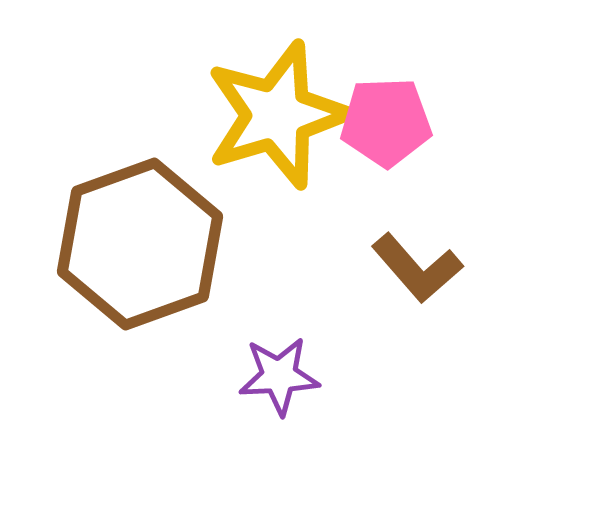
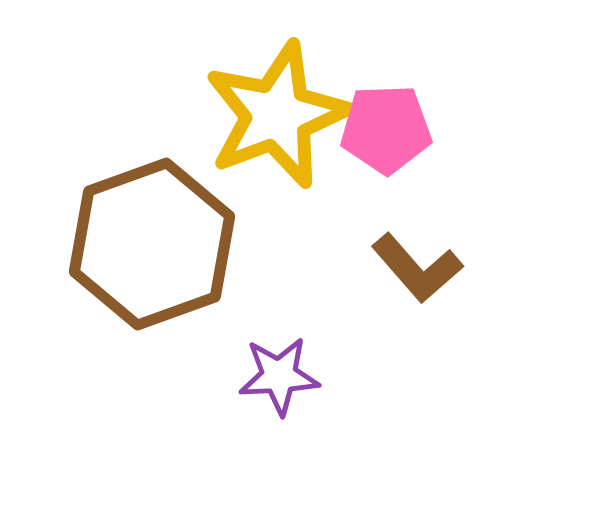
yellow star: rotated 4 degrees counterclockwise
pink pentagon: moved 7 px down
brown hexagon: moved 12 px right
